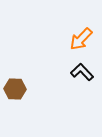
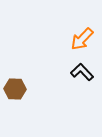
orange arrow: moved 1 px right
